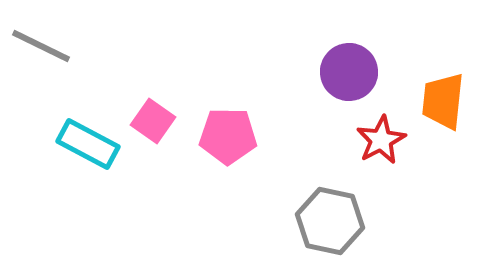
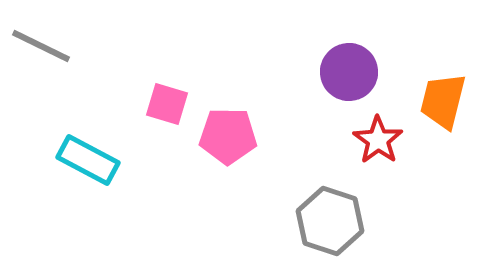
orange trapezoid: rotated 8 degrees clockwise
pink square: moved 14 px right, 17 px up; rotated 18 degrees counterclockwise
red star: moved 3 px left; rotated 9 degrees counterclockwise
cyan rectangle: moved 16 px down
gray hexagon: rotated 6 degrees clockwise
